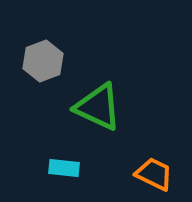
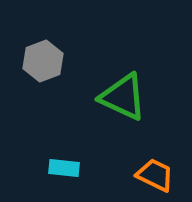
green triangle: moved 25 px right, 10 px up
orange trapezoid: moved 1 px right, 1 px down
